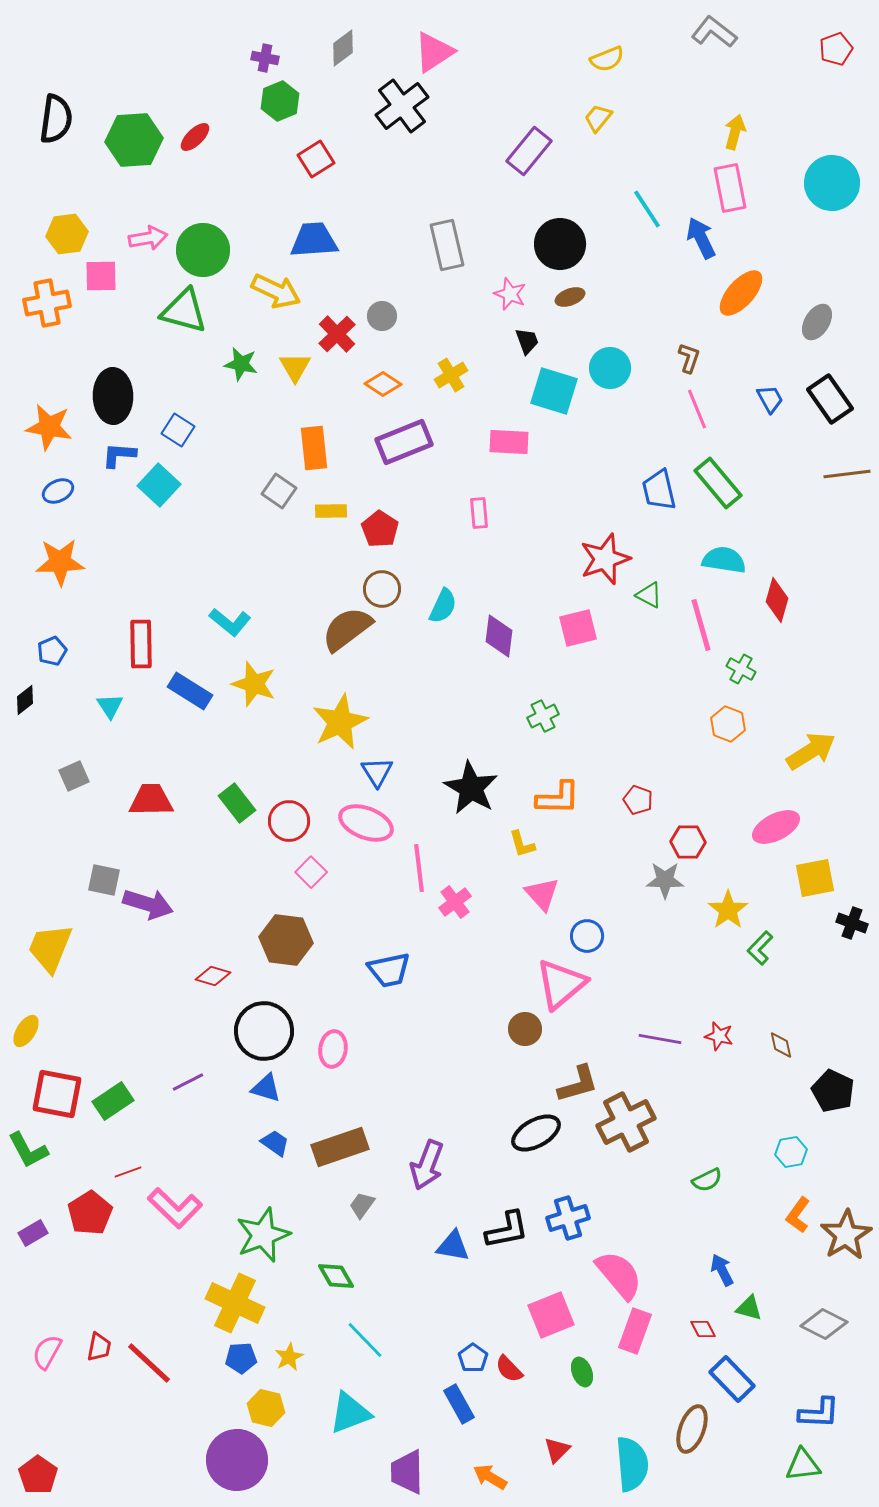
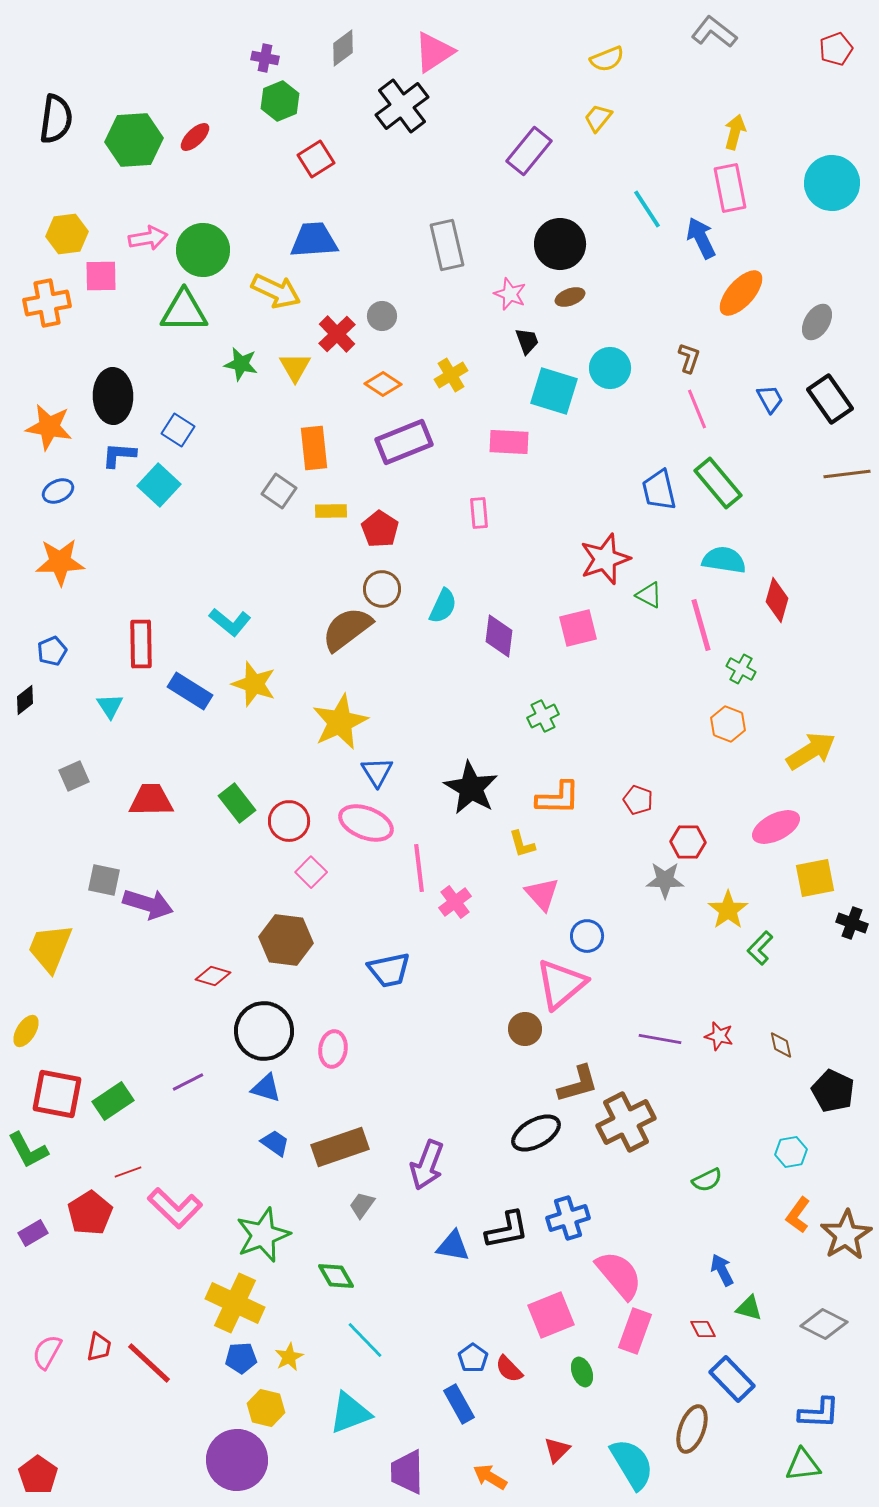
green triangle at (184, 311): rotated 15 degrees counterclockwise
cyan semicircle at (632, 1464): rotated 26 degrees counterclockwise
